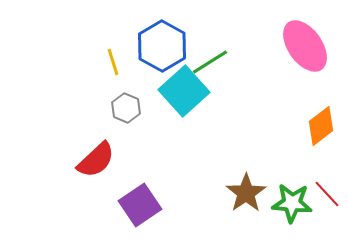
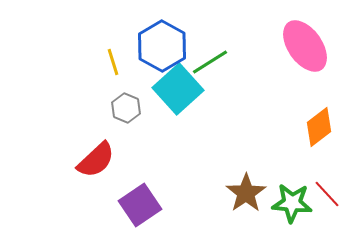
cyan square: moved 6 px left, 2 px up
orange diamond: moved 2 px left, 1 px down
